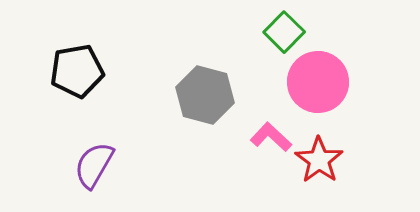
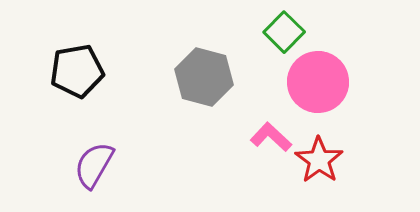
gray hexagon: moved 1 px left, 18 px up
